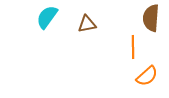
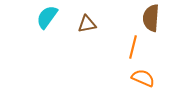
orange line: rotated 15 degrees clockwise
orange semicircle: moved 4 px left, 2 px down; rotated 115 degrees counterclockwise
